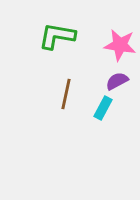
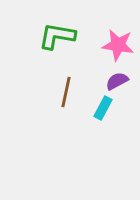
pink star: moved 2 px left
brown line: moved 2 px up
